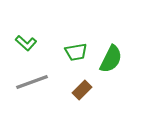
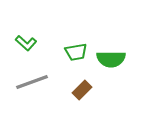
green semicircle: rotated 64 degrees clockwise
